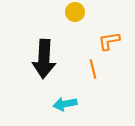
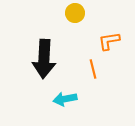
yellow circle: moved 1 px down
cyan arrow: moved 5 px up
